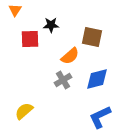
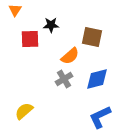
gray cross: moved 1 px right, 1 px up
